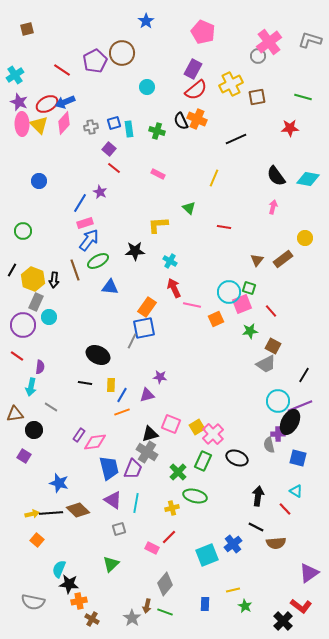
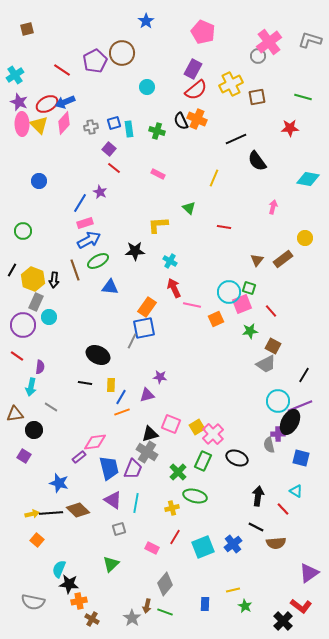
black semicircle at (276, 176): moved 19 px left, 15 px up
blue arrow at (89, 240): rotated 25 degrees clockwise
blue line at (122, 395): moved 1 px left, 2 px down
purple rectangle at (79, 435): moved 22 px down; rotated 16 degrees clockwise
blue square at (298, 458): moved 3 px right
red line at (285, 509): moved 2 px left
red line at (169, 537): moved 6 px right; rotated 14 degrees counterclockwise
cyan square at (207, 555): moved 4 px left, 8 px up
